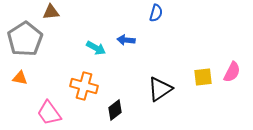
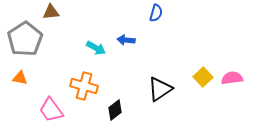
pink semicircle: moved 6 px down; rotated 125 degrees counterclockwise
yellow square: rotated 36 degrees counterclockwise
pink trapezoid: moved 2 px right, 3 px up
